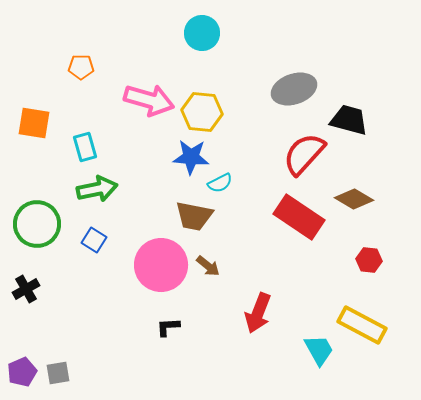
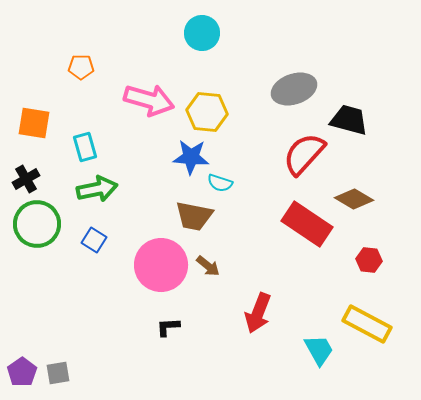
yellow hexagon: moved 5 px right
cyan semicircle: rotated 45 degrees clockwise
red rectangle: moved 8 px right, 7 px down
black cross: moved 110 px up
yellow rectangle: moved 5 px right, 1 px up
purple pentagon: rotated 12 degrees counterclockwise
